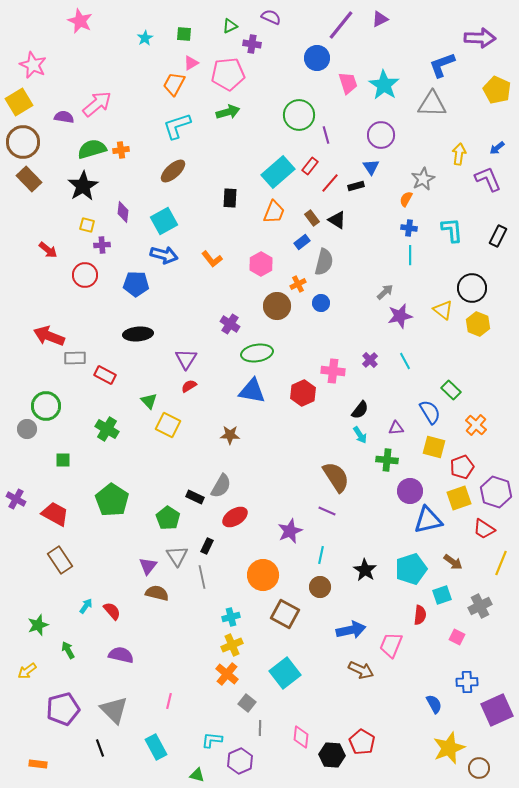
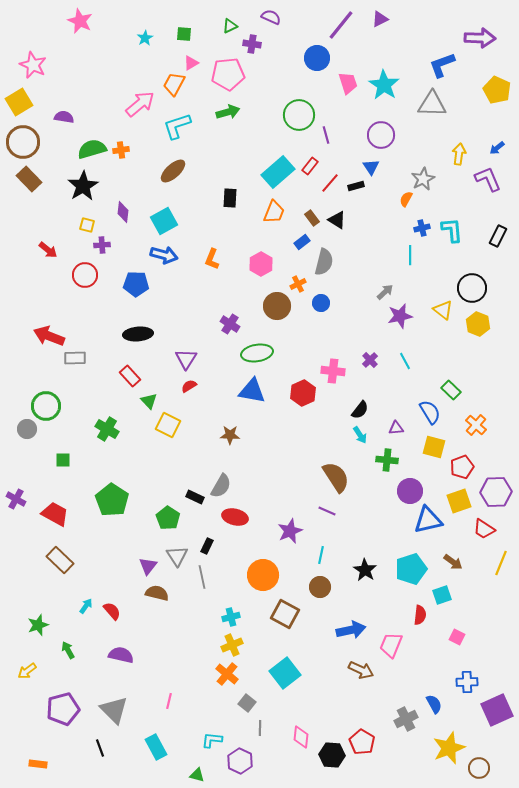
pink arrow at (97, 104): moved 43 px right
blue cross at (409, 228): moved 13 px right; rotated 21 degrees counterclockwise
orange L-shape at (212, 259): rotated 60 degrees clockwise
red rectangle at (105, 375): moved 25 px right, 1 px down; rotated 20 degrees clockwise
purple hexagon at (496, 492): rotated 20 degrees counterclockwise
yellow square at (459, 498): moved 3 px down
red ellipse at (235, 517): rotated 45 degrees clockwise
brown rectangle at (60, 560): rotated 12 degrees counterclockwise
gray cross at (480, 606): moved 74 px left, 113 px down
purple hexagon at (240, 761): rotated 10 degrees counterclockwise
